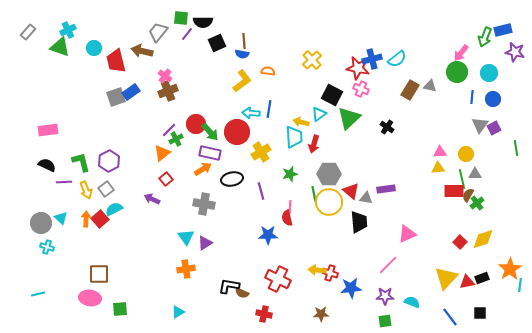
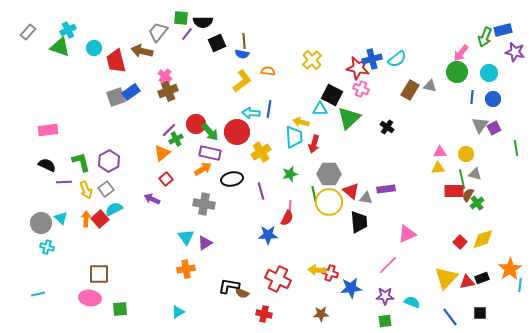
cyan triangle at (319, 114): moved 1 px right, 5 px up; rotated 35 degrees clockwise
gray triangle at (475, 174): rotated 16 degrees clockwise
red semicircle at (287, 218): rotated 140 degrees counterclockwise
